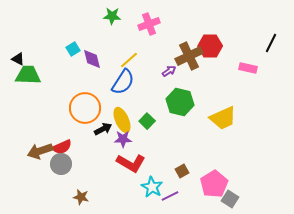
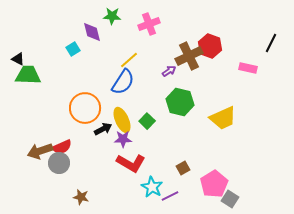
red hexagon: rotated 20 degrees clockwise
purple diamond: moved 27 px up
gray circle: moved 2 px left, 1 px up
brown square: moved 1 px right, 3 px up
